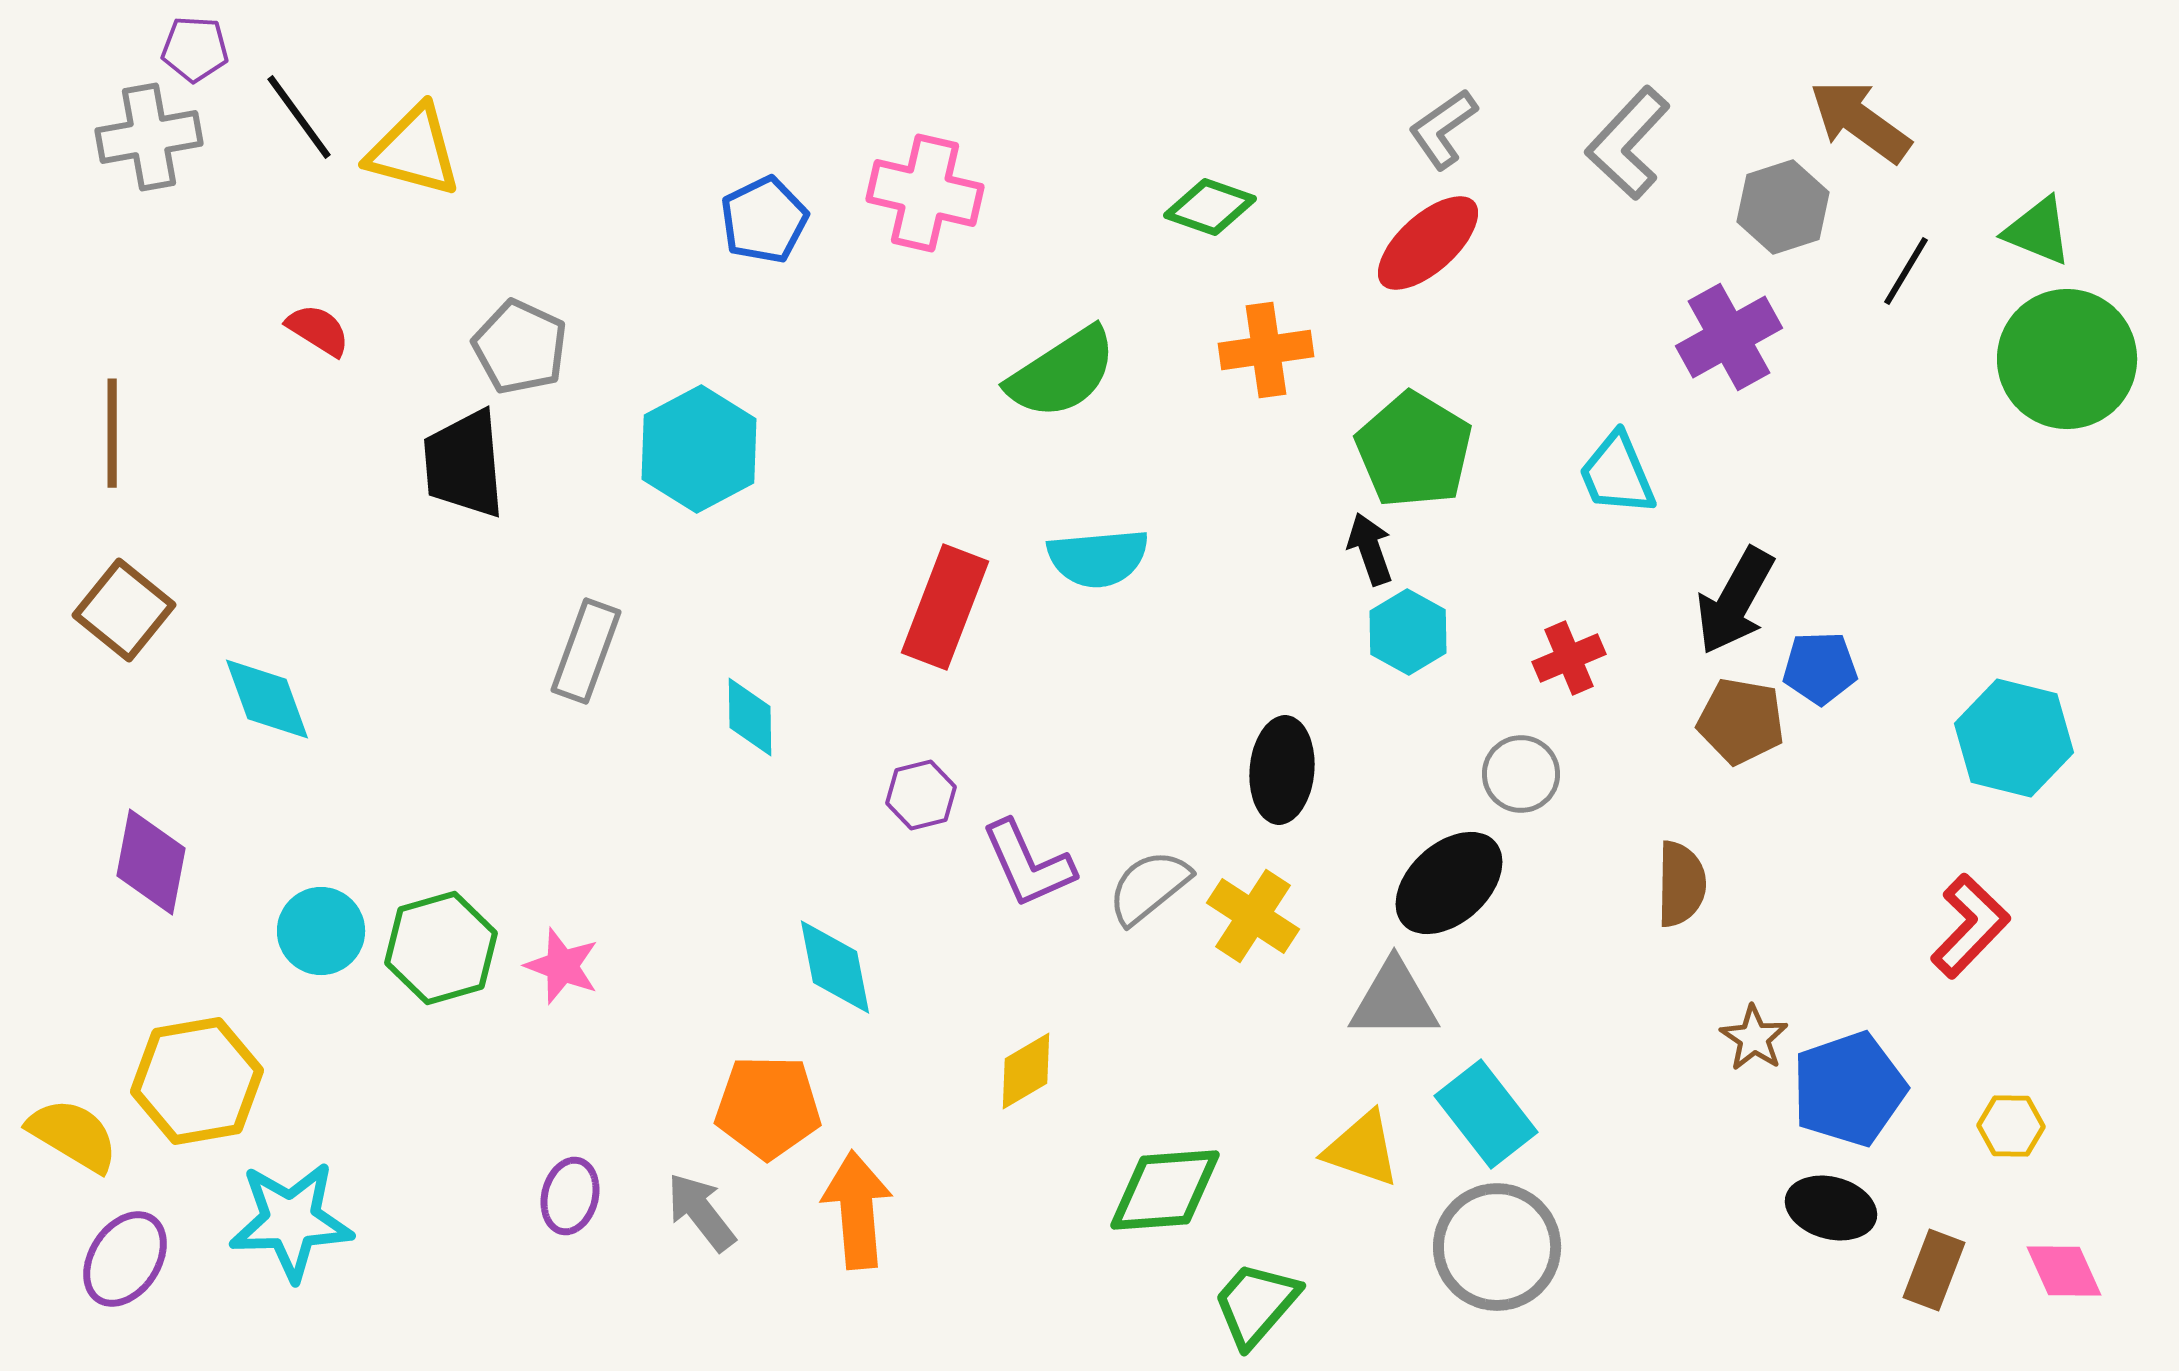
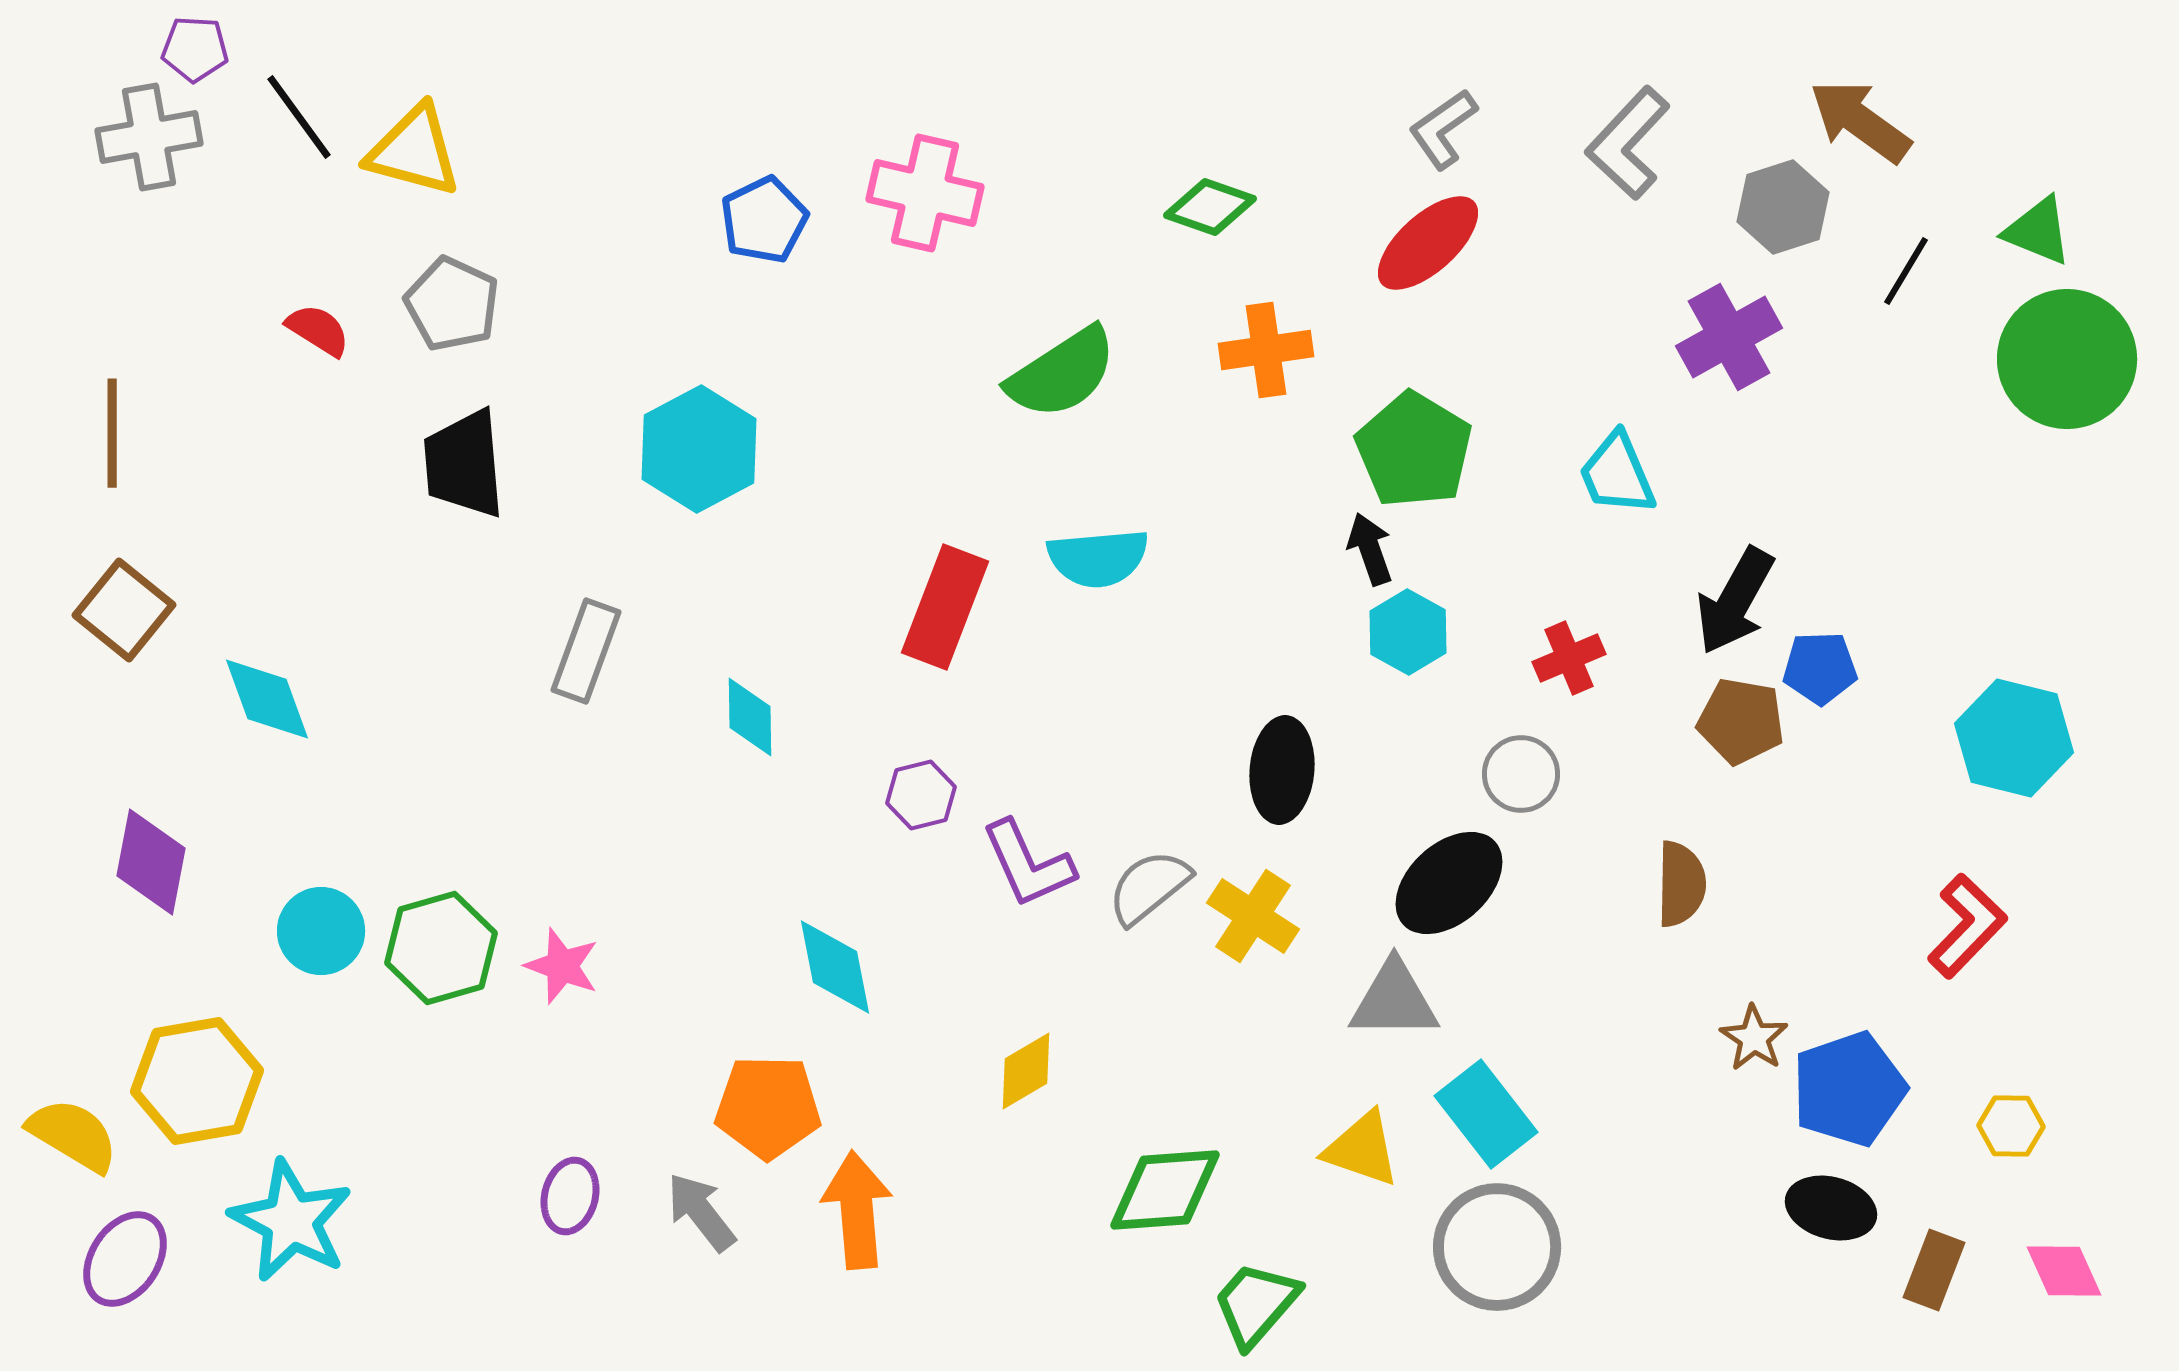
gray pentagon at (520, 347): moved 68 px left, 43 px up
red L-shape at (1970, 926): moved 3 px left
cyan star at (291, 1221): rotated 30 degrees clockwise
